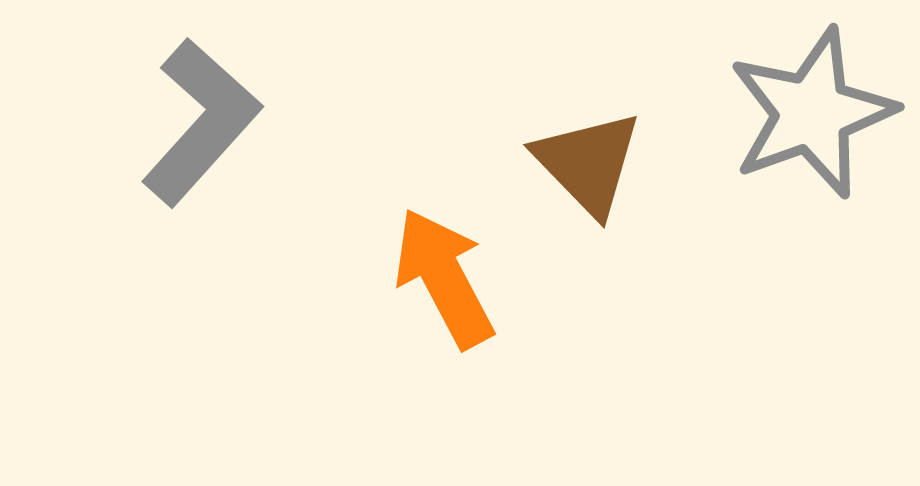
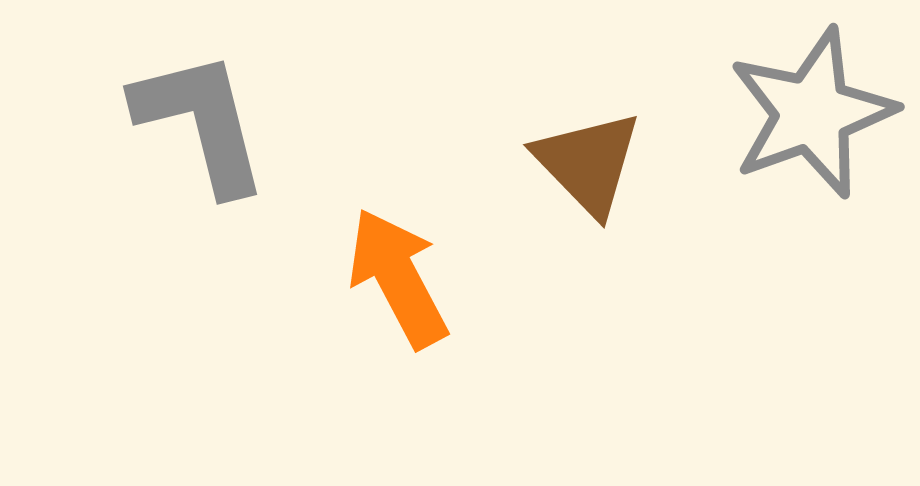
gray L-shape: rotated 56 degrees counterclockwise
orange arrow: moved 46 px left
